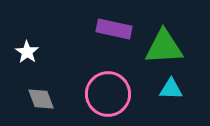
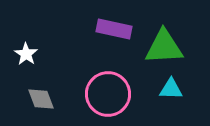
white star: moved 1 px left, 2 px down
